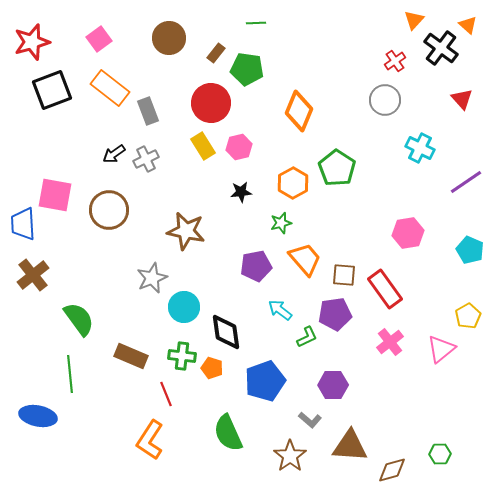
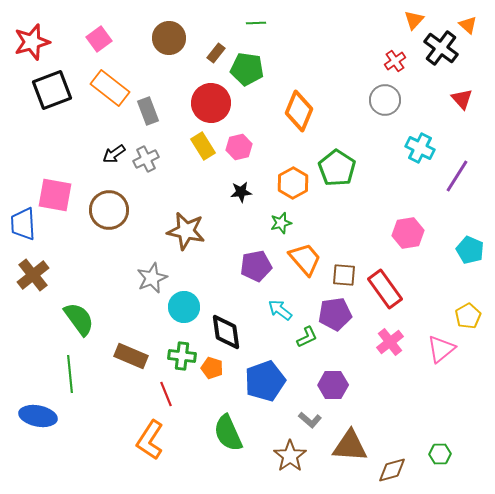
purple line at (466, 182): moved 9 px left, 6 px up; rotated 24 degrees counterclockwise
